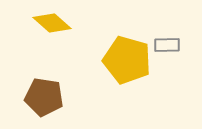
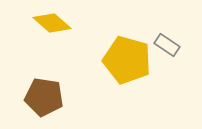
gray rectangle: rotated 35 degrees clockwise
